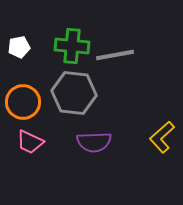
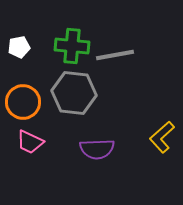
purple semicircle: moved 3 px right, 7 px down
